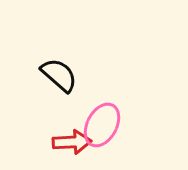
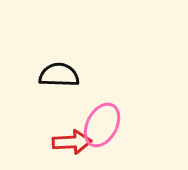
black semicircle: rotated 39 degrees counterclockwise
